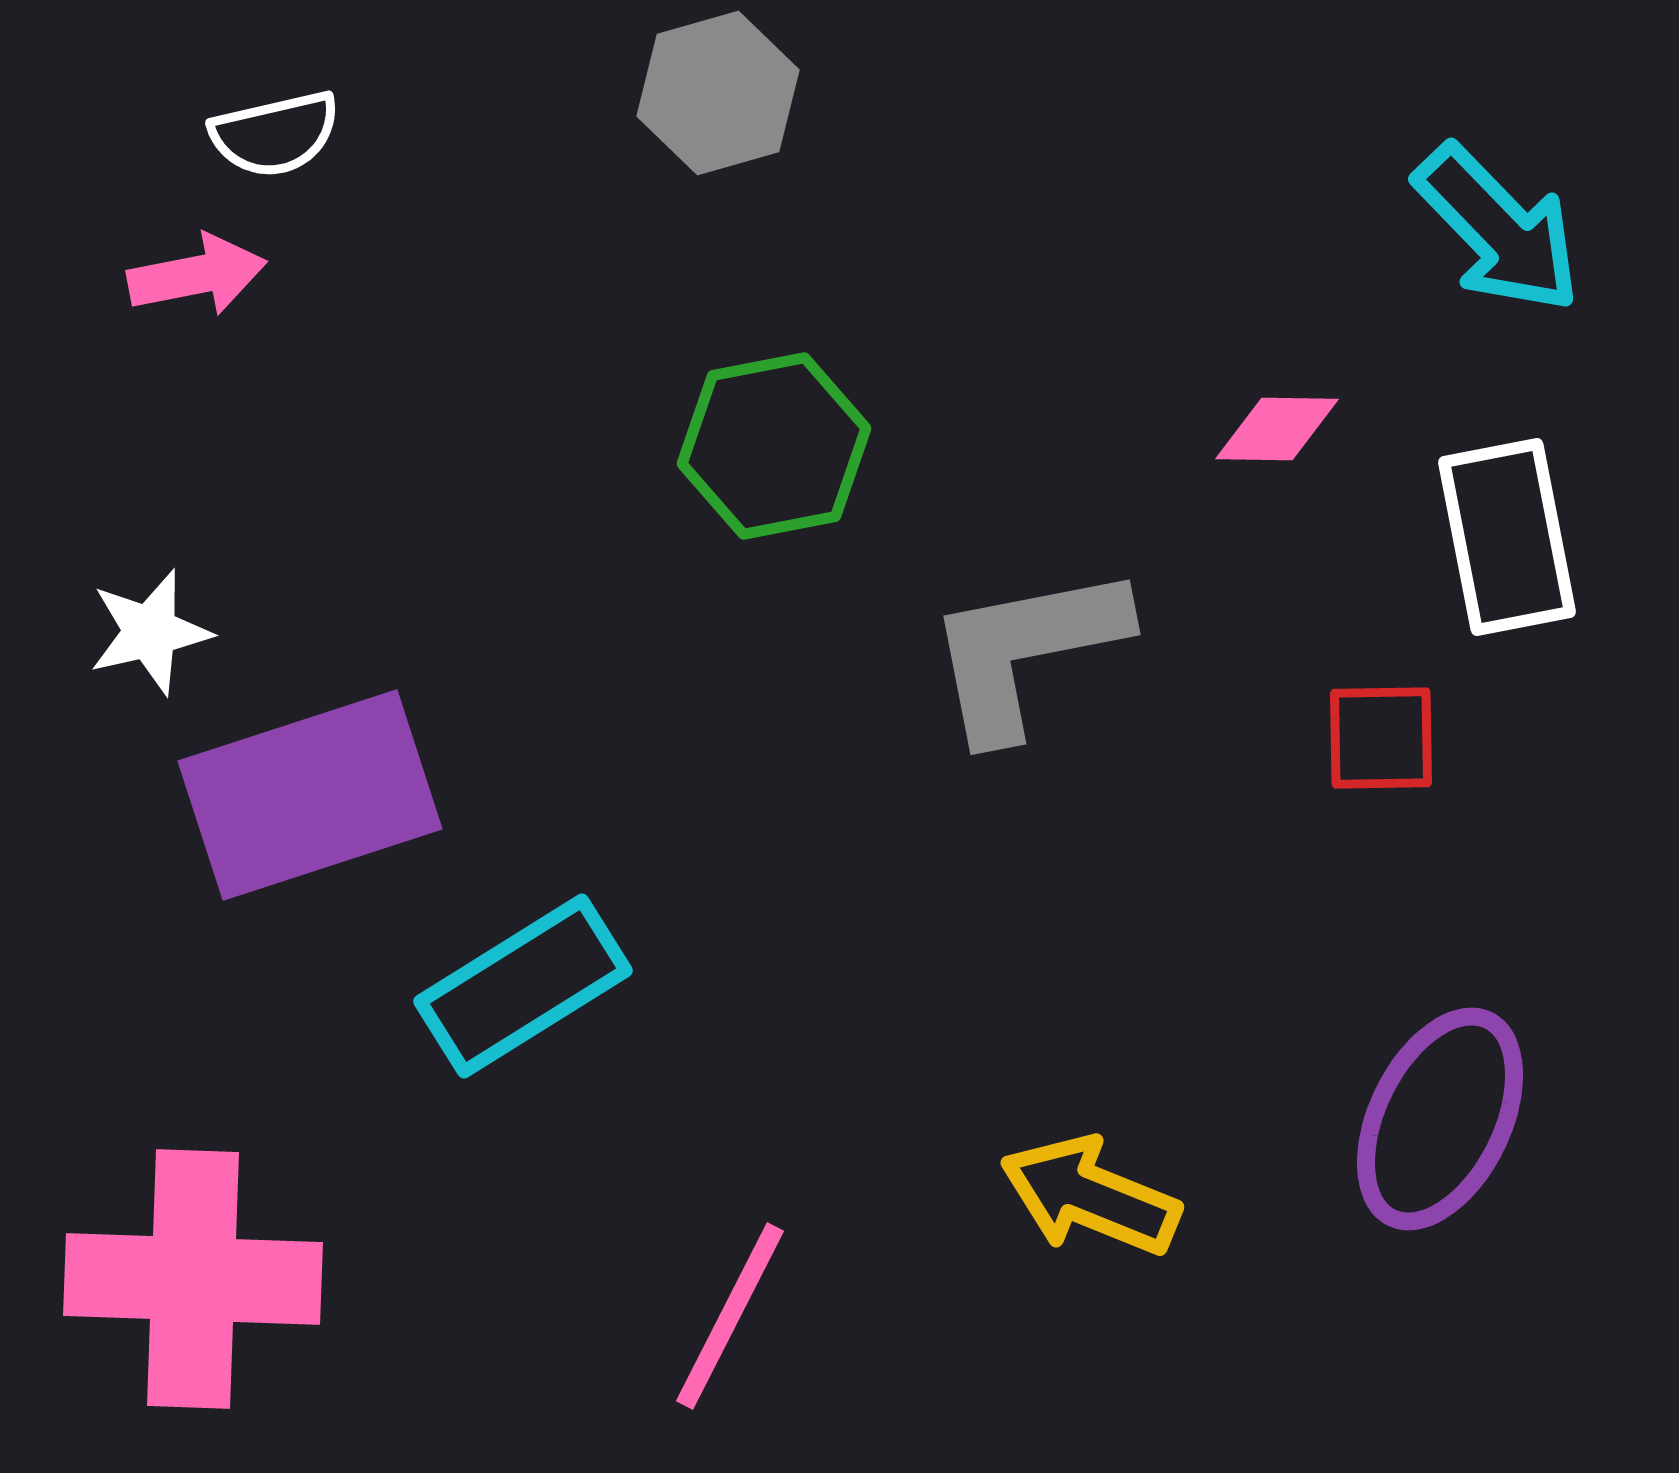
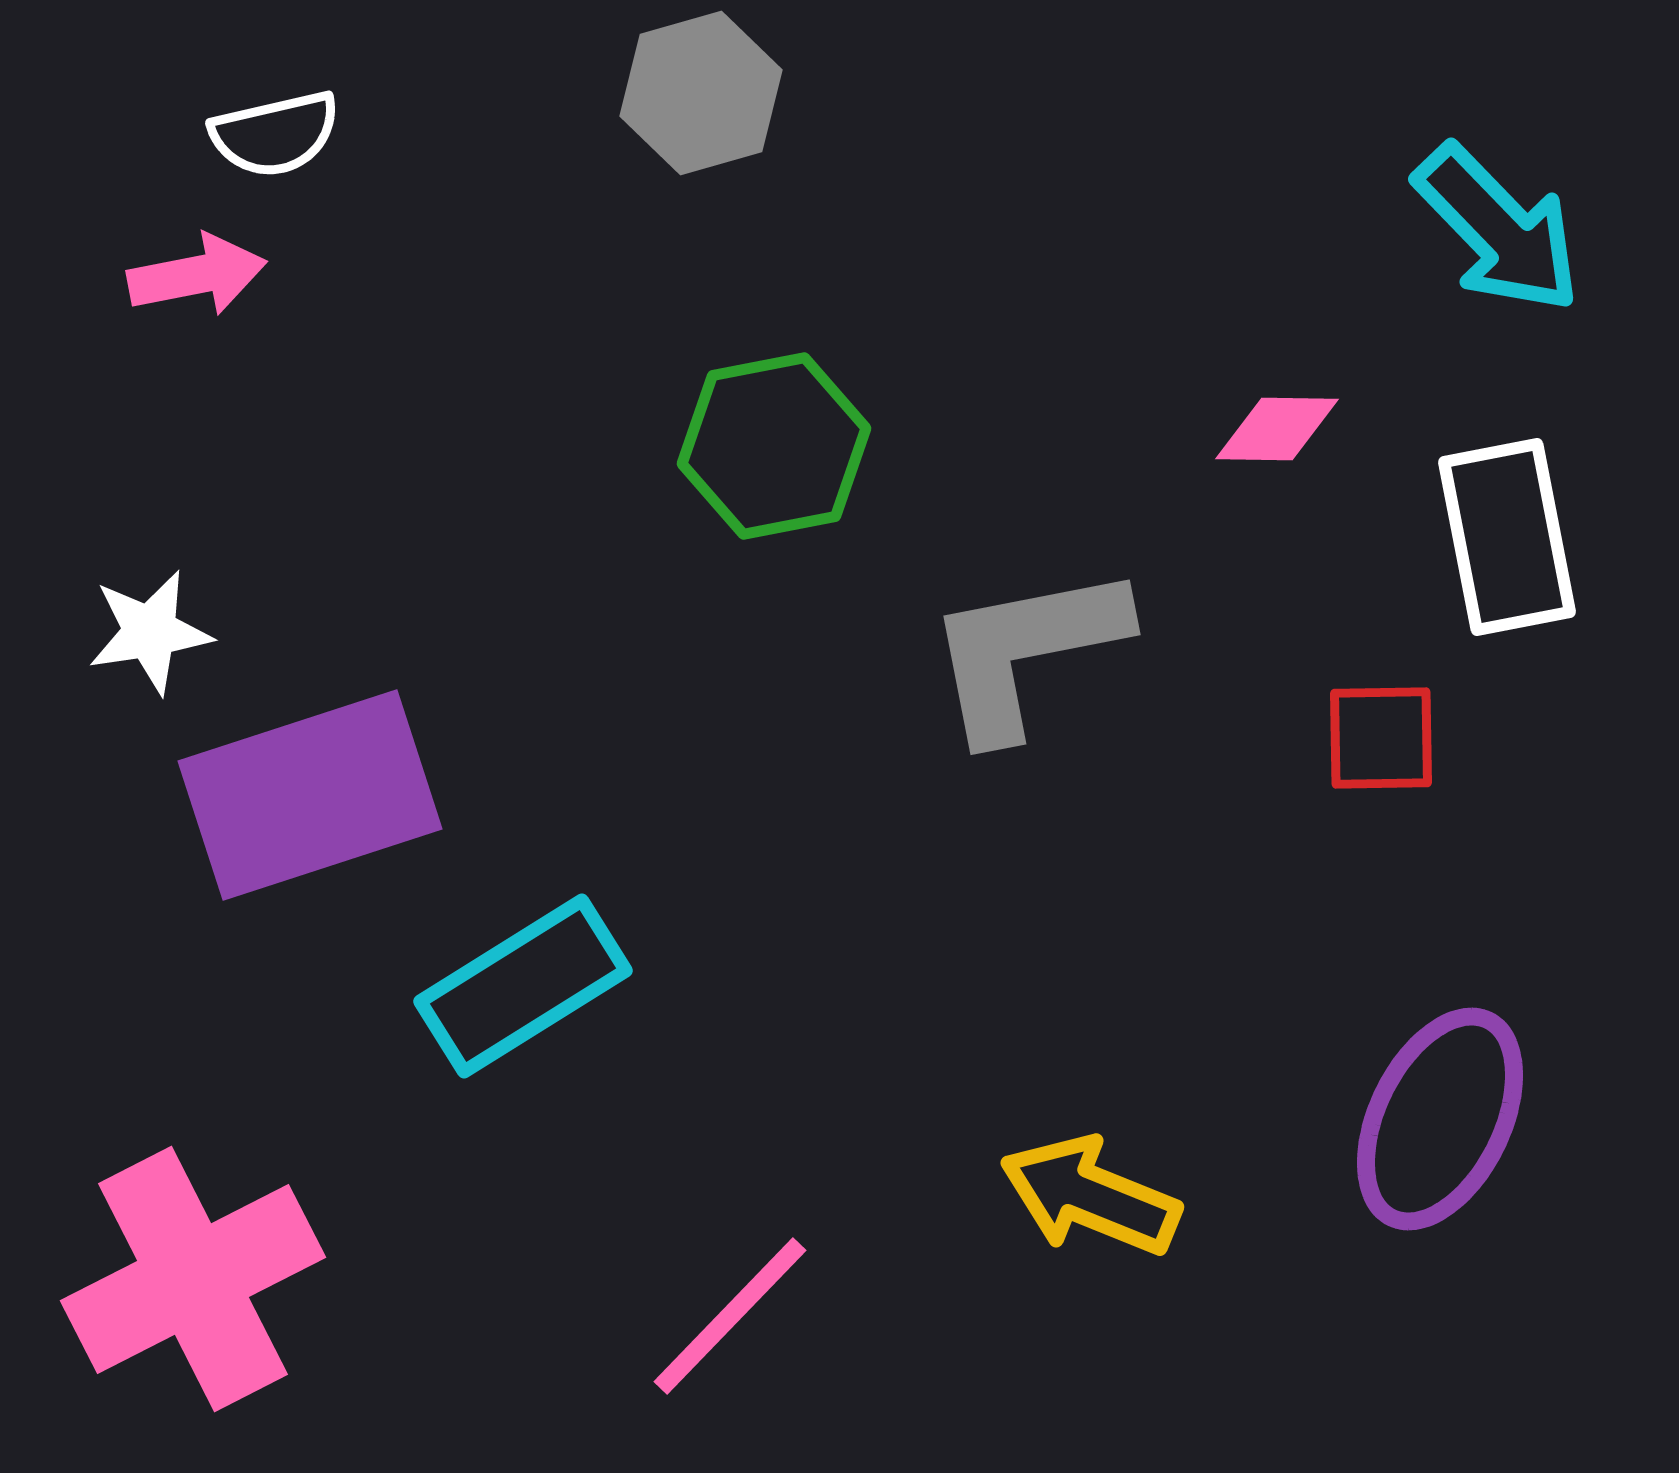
gray hexagon: moved 17 px left
white star: rotated 4 degrees clockwise
pink cross: rotated 29 degrees counterclockwise
pink line: rotated 17 degrees clockwise
